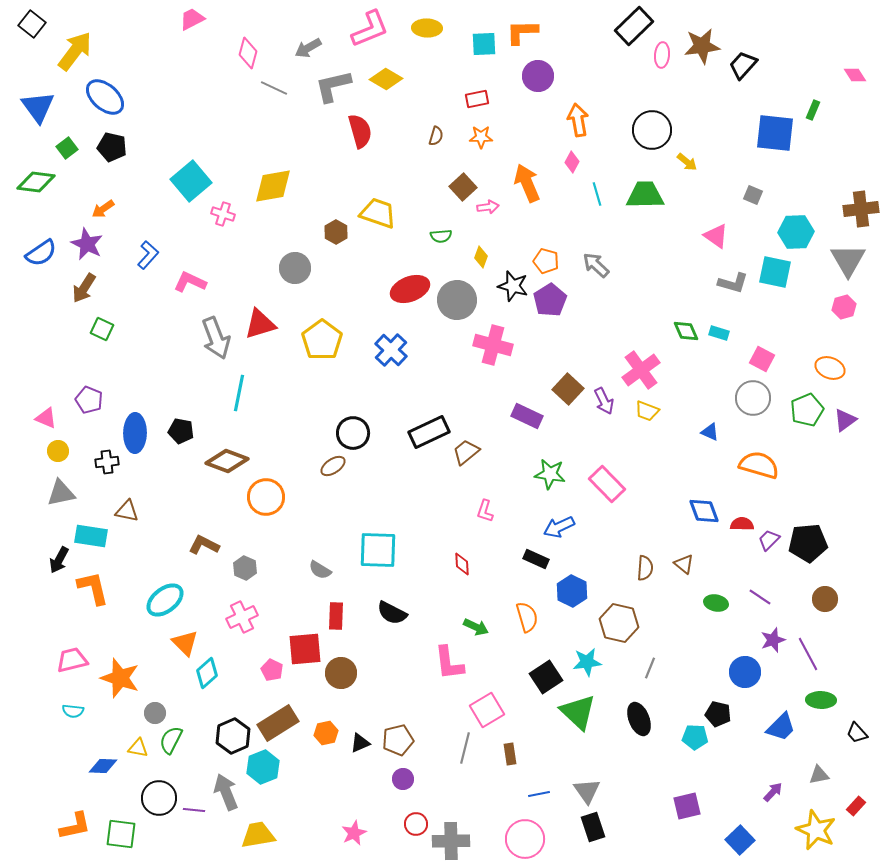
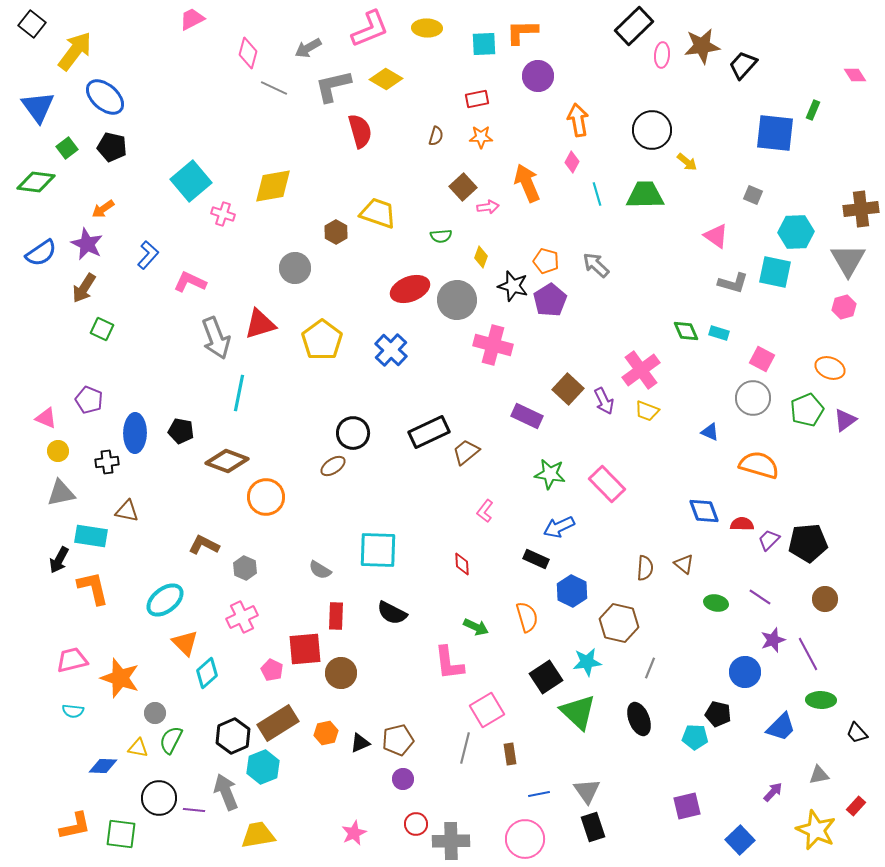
pink L-shape at (485, 511): rotated 20 degrees clockwise
